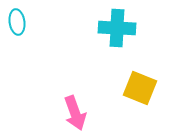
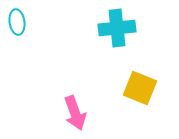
cyan cross: rotated 9 degrees counterclockwise
